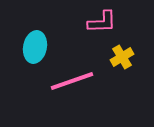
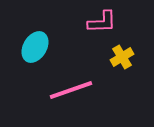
cyan ellipse: rotated 20 degrees clockwise
pink line: moved 1 px left, 9 px down
